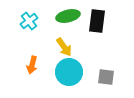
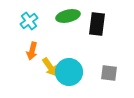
black rectangle: moved 3 px down
yellow arrow: moved 14 px left, 20 px down
orange arrow: moved 14 px up
gray square: moved 3 px right, 4 px up
